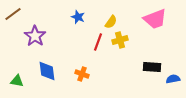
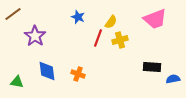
red line: moved 4 px up
orange cross: moved 4 px left
green triangle: moved 1 px down
